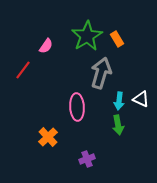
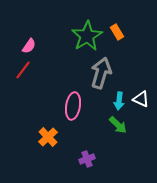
orange rectangle: moved 7 px up
pink semicircle: moved 17 px left
pink ellipse: moved 4 px left, 1 px up; rotated 12 degrees clockwise
green arrow: rotated 36 degrees counterclockwise
